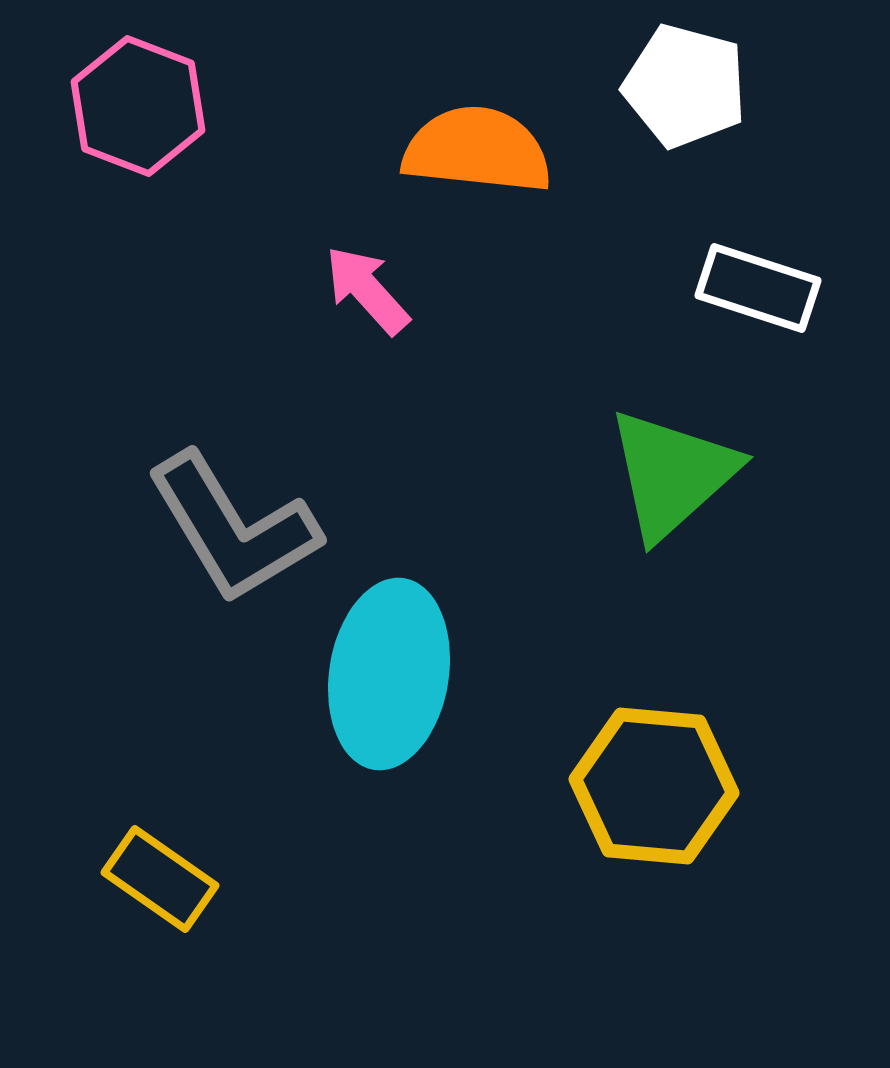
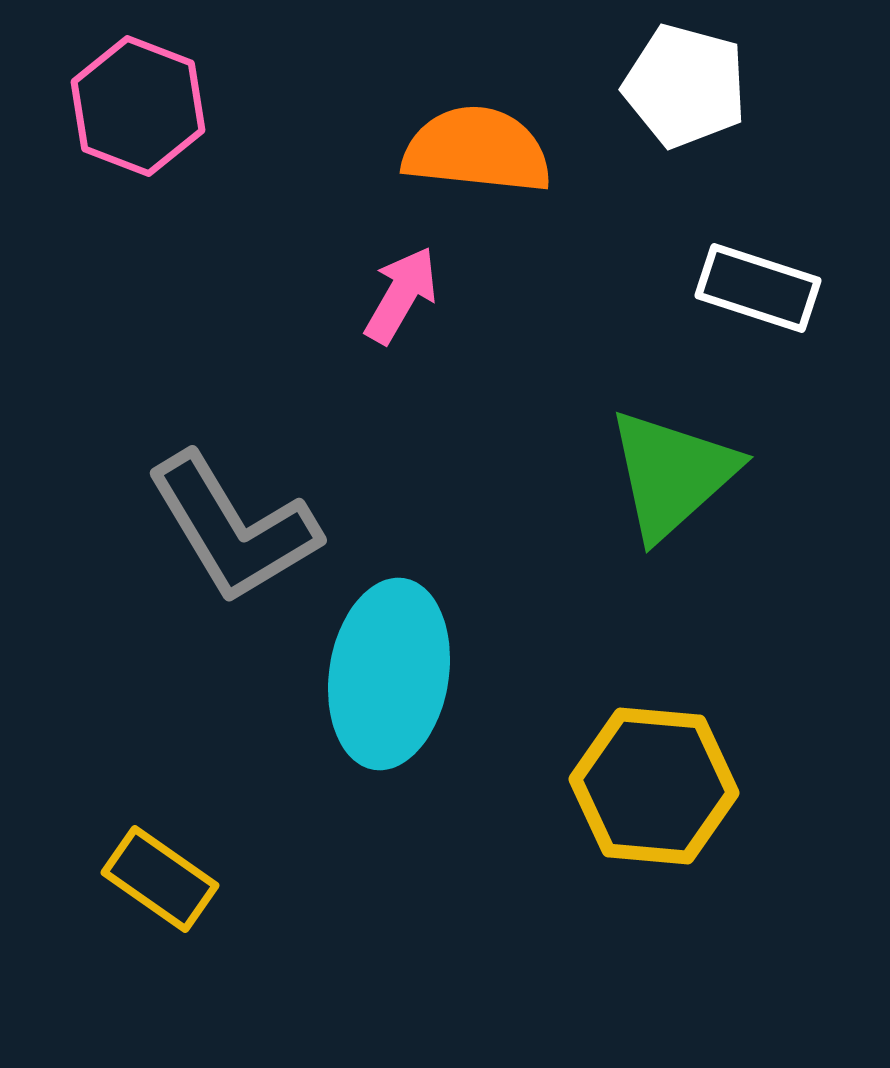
pink arrow: moved 34 px right, 5 px down; rotated 72 degrees clockwise
